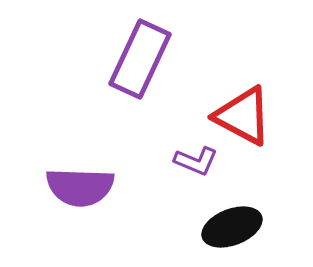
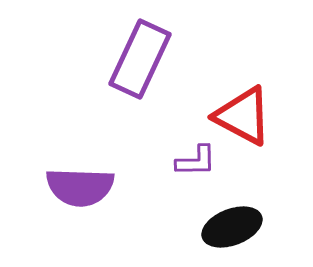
purple L-shape: rotated 24 degrees counterclockwise
